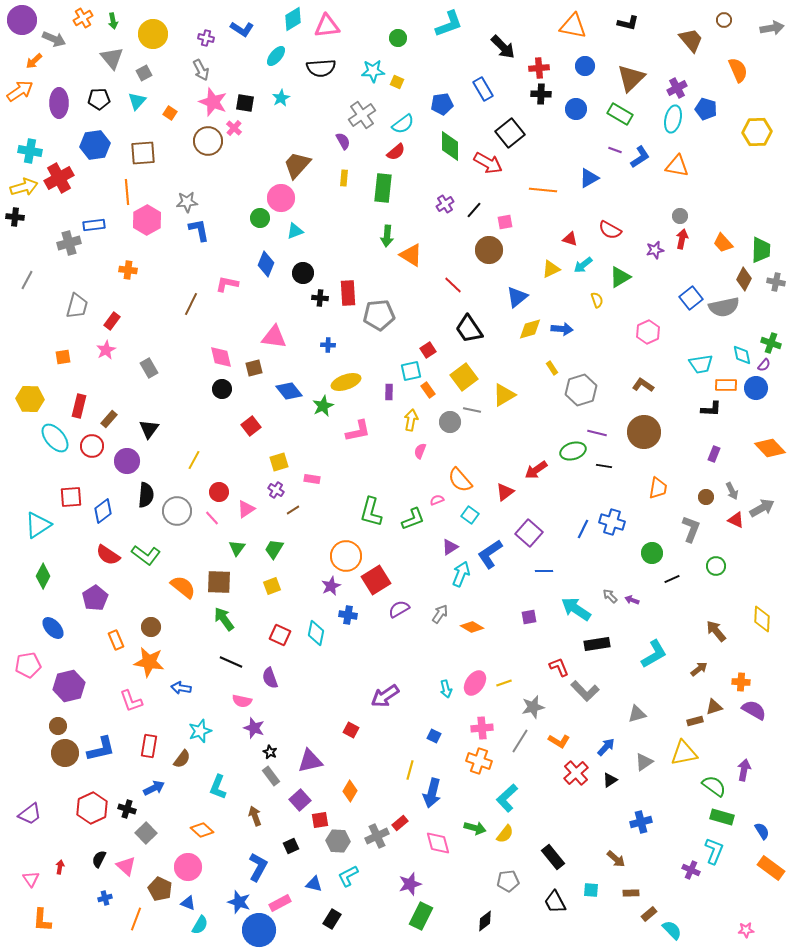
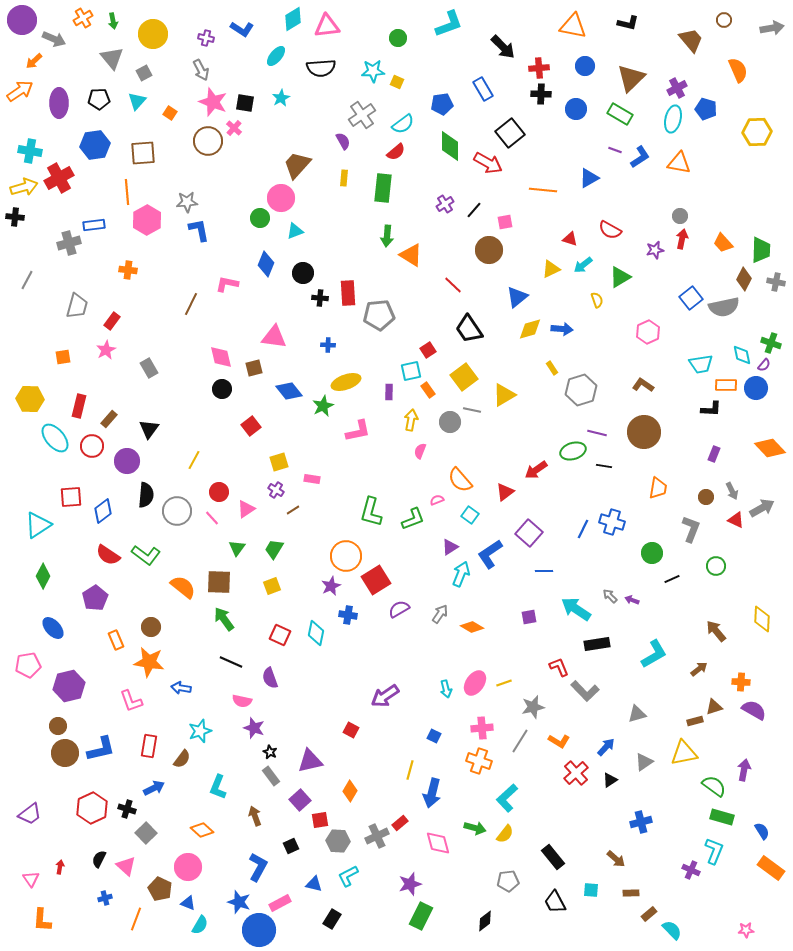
orange triangle at (677, 166): moved 2 px right, 3 px up
